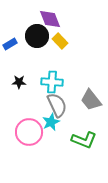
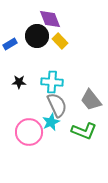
green L-shape: moved 9 px up
